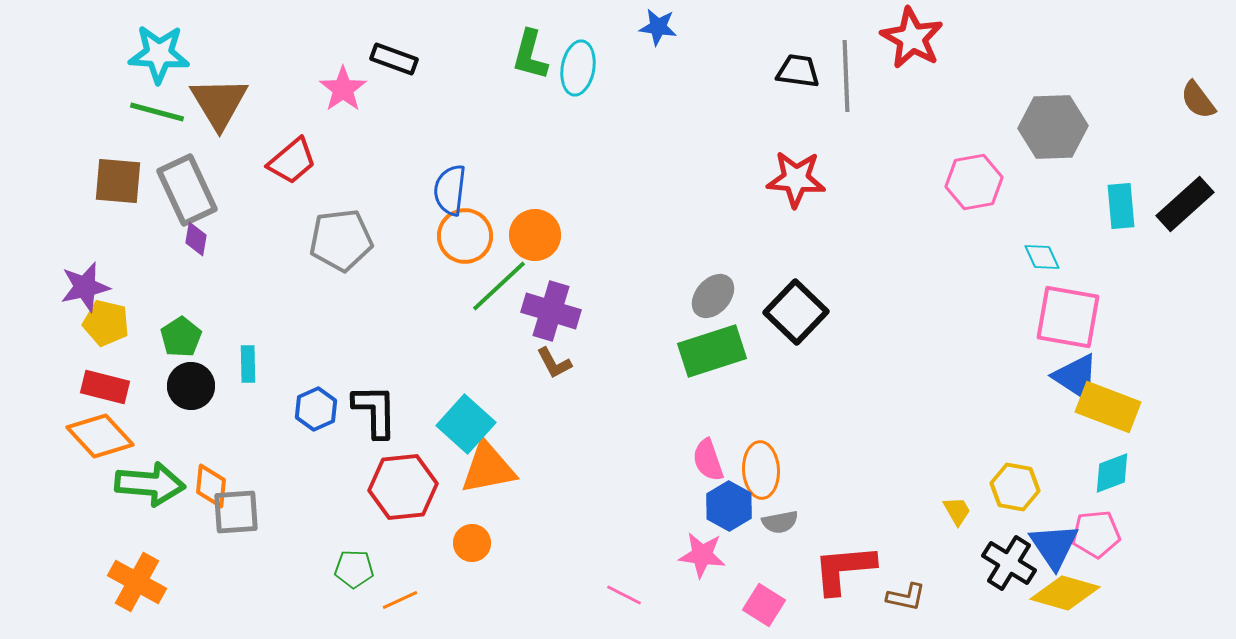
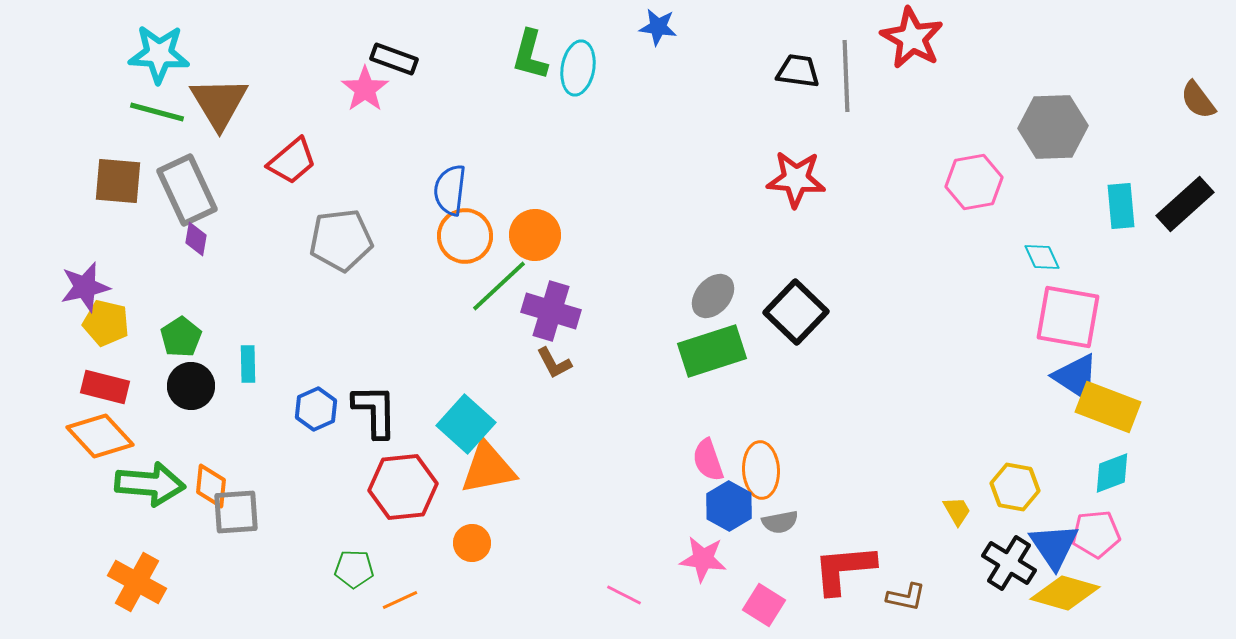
pink star at (343, 89): moved 22 px right
pink star at (702, 555): moved 1 px right, 4 px down
